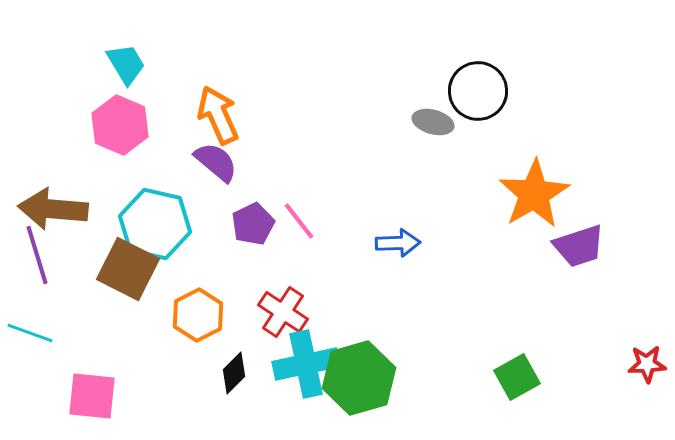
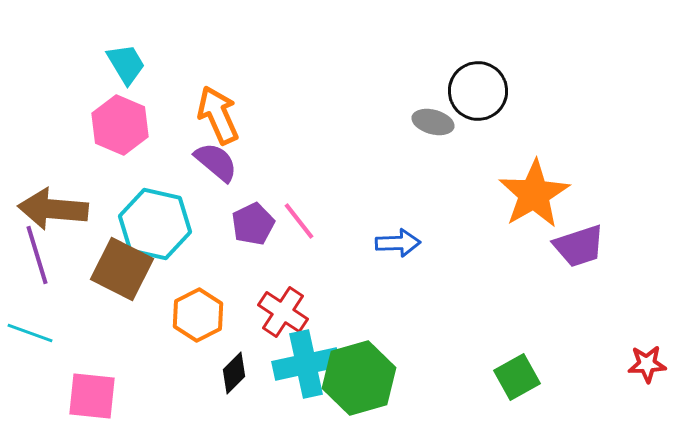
brown square: moved 6 px left
